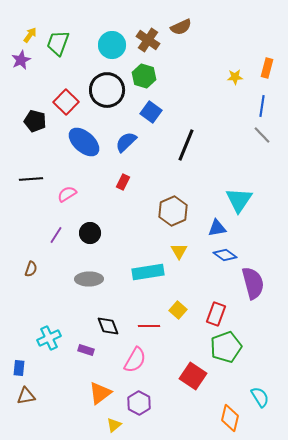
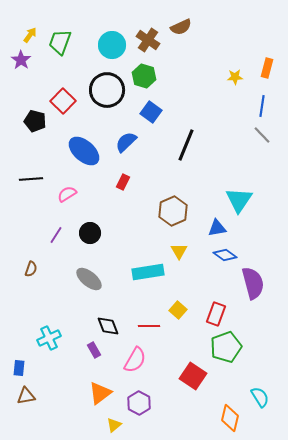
green trapezoid at (58, 43): moved 2 px right, 1 px up
purple star at (21, 60): rotated 12 degrees counterclockwise
red square at (66, 102): moved 3 px left, 1 px up
blue ellipse at (84, 142): moved 9 px down
gray ellipse at (89, 279): rotated 40 degrees clockwise
purple rectangle at (86, 350): moved 8 px right; rotated 42 degrees clockwise
